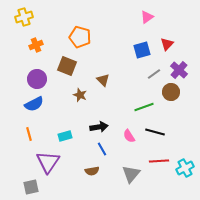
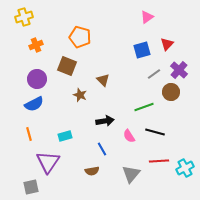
black arrow: moved 6 px right, 6 px up
